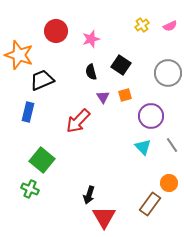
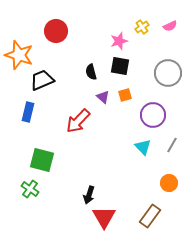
yellow cross: moved 2 px down
pink star: moved 28 px right, 2 px down
black square: moved 1 px left, 1 px down; rotated 24 degrees counterclockwise
purple triangle: rotated 16 degrees counterclockwise
purple circle: moved 2 px right, 1 px up
gray line: rotated 63 degrees clockwise
green square: rotated 25 degrees counterclockwise
green cross: rotated 12 degrees clockwise
brown rectangle: moved 12 px down
